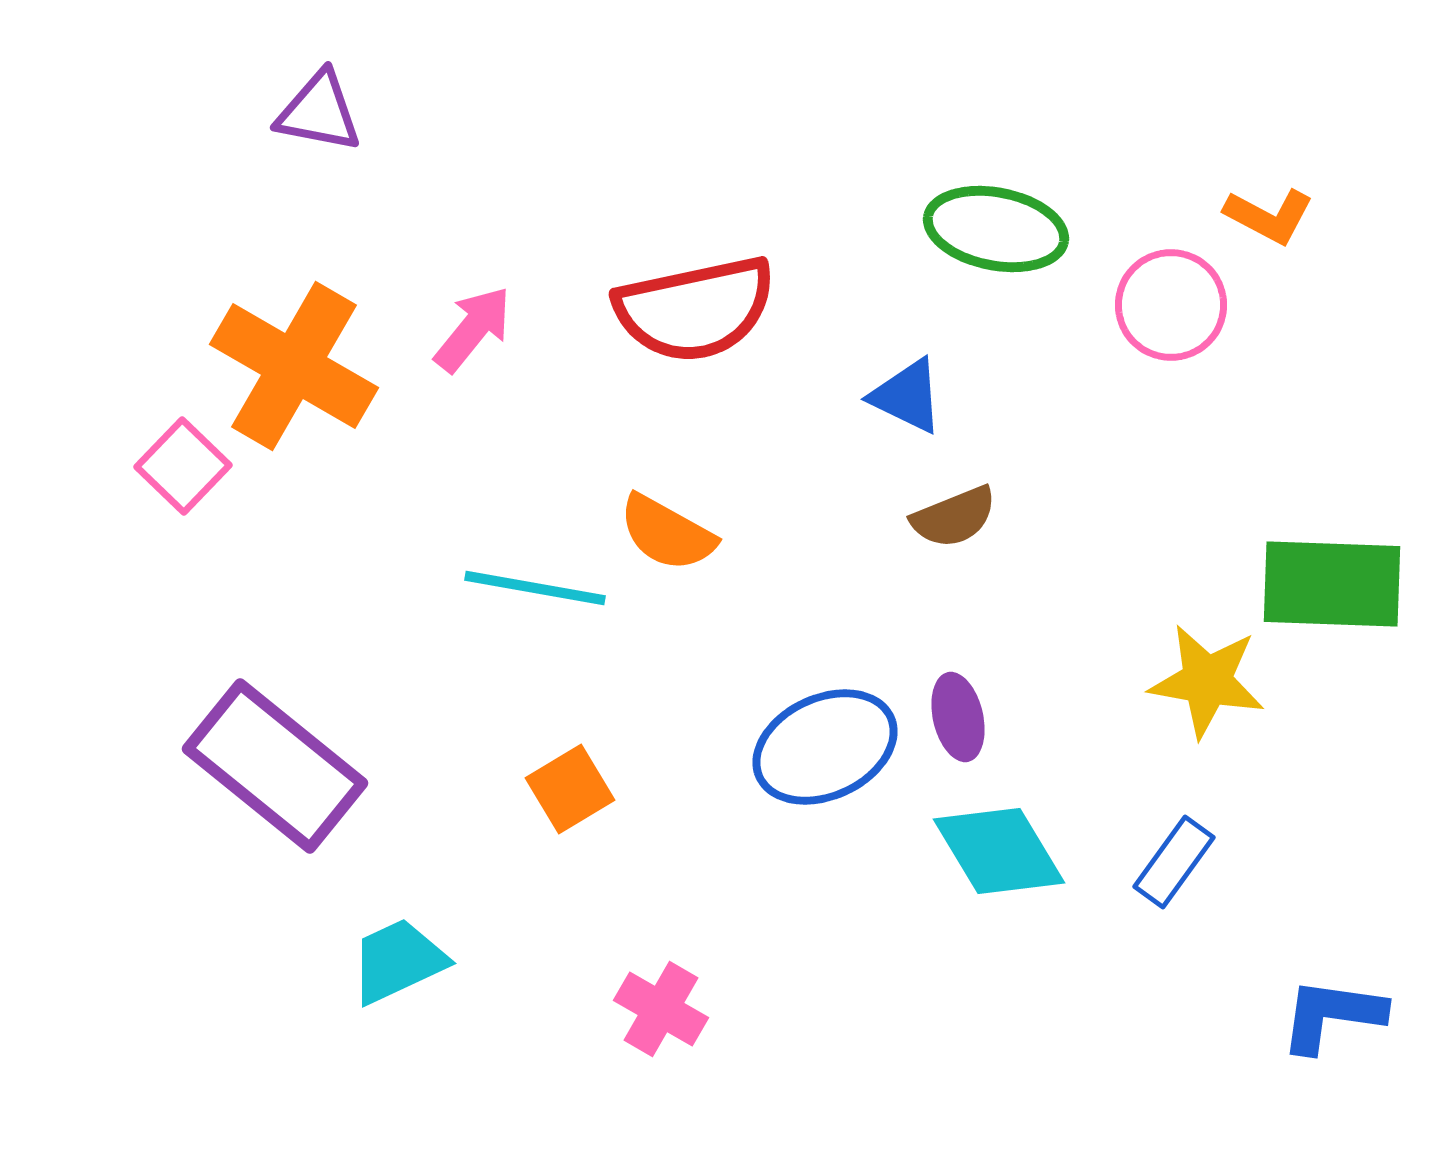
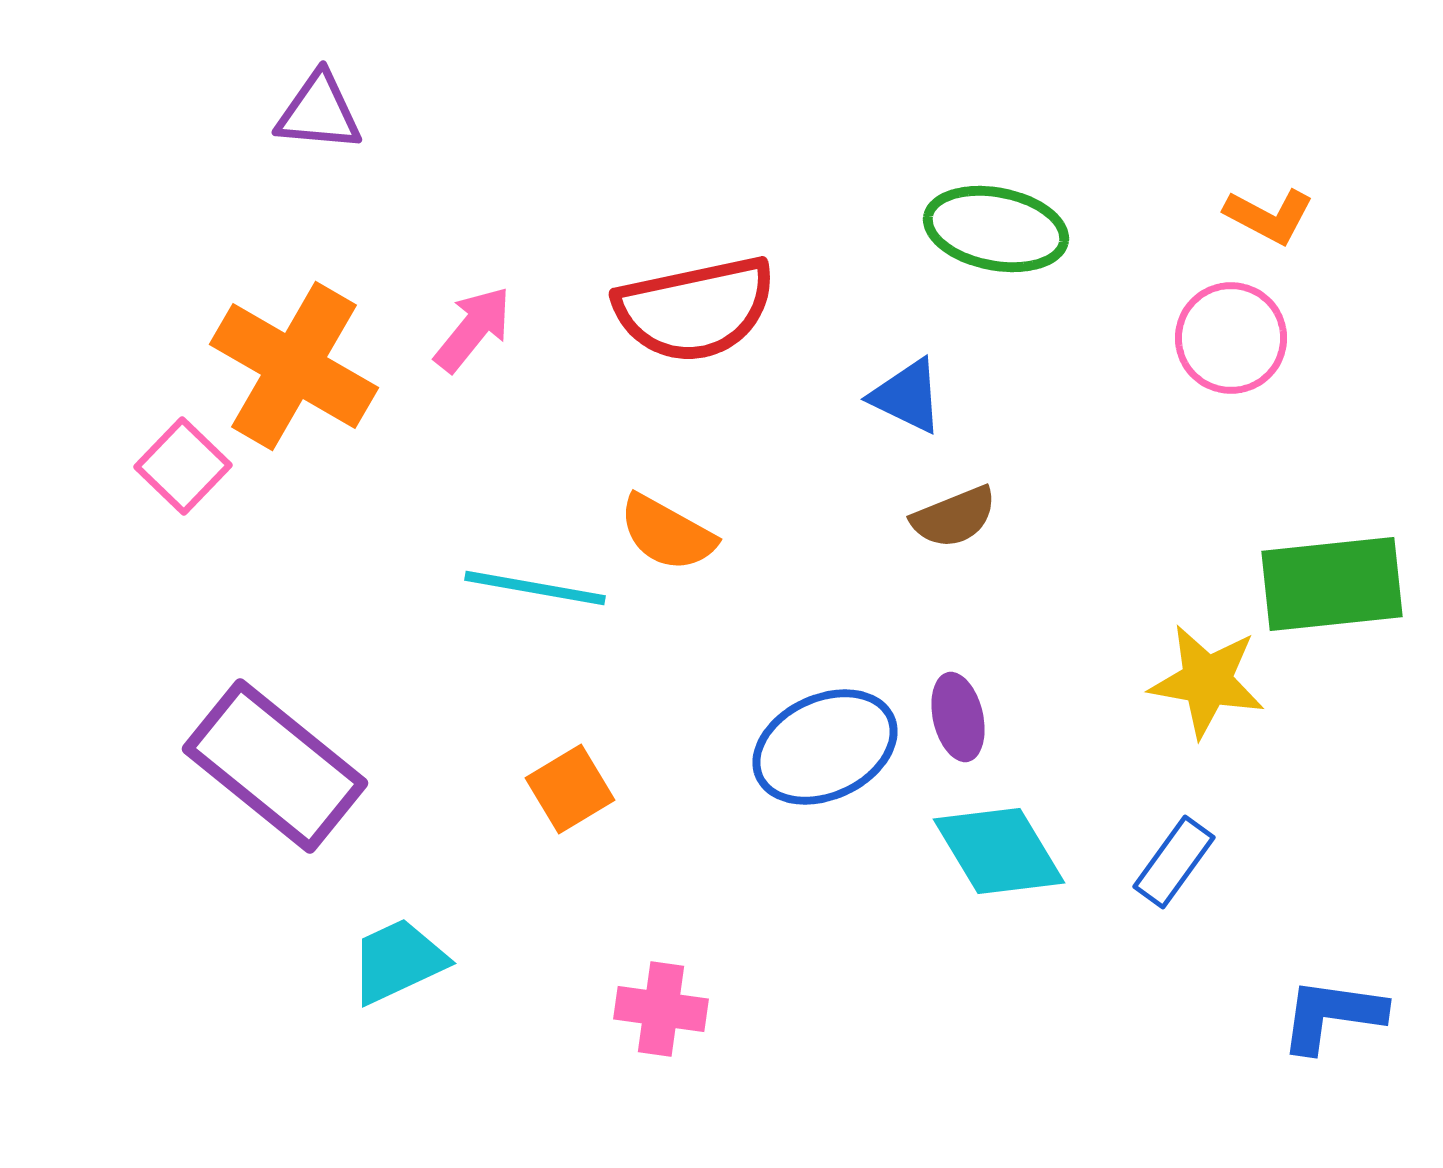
purple triangle: rotated 6 degrees counterclockwise
pink circle: moved 60 px right, 33 px down
green rectangle: rotated 8 degrees counterclockwise
pink cross: rotated 22 degrees counterclockwise
